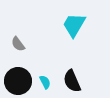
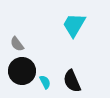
gray semicircle: moved 1 px left
black circle: moved 4 px right, 10 px up
